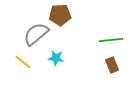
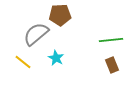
cyan star: rotated 21 degrees clockwise
